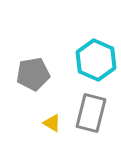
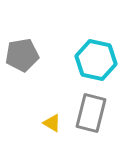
cyan hexagon: rotated 12 degrees counterclockwise
gray pentagon: moved 11 px left, 19 px up
